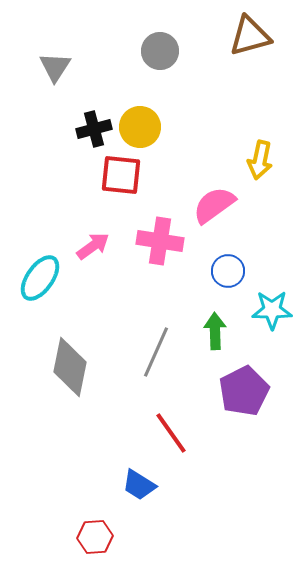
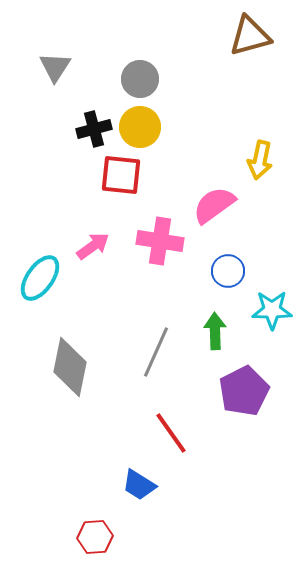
gray circle: moved 20 px left, 28 px down
